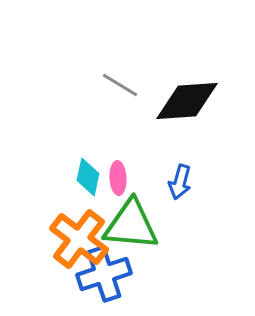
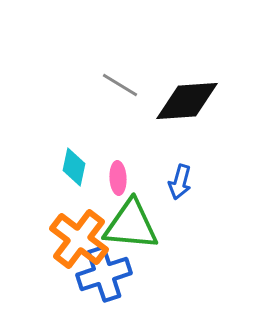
cyan diamond: moved 14 px left, 10 px up
